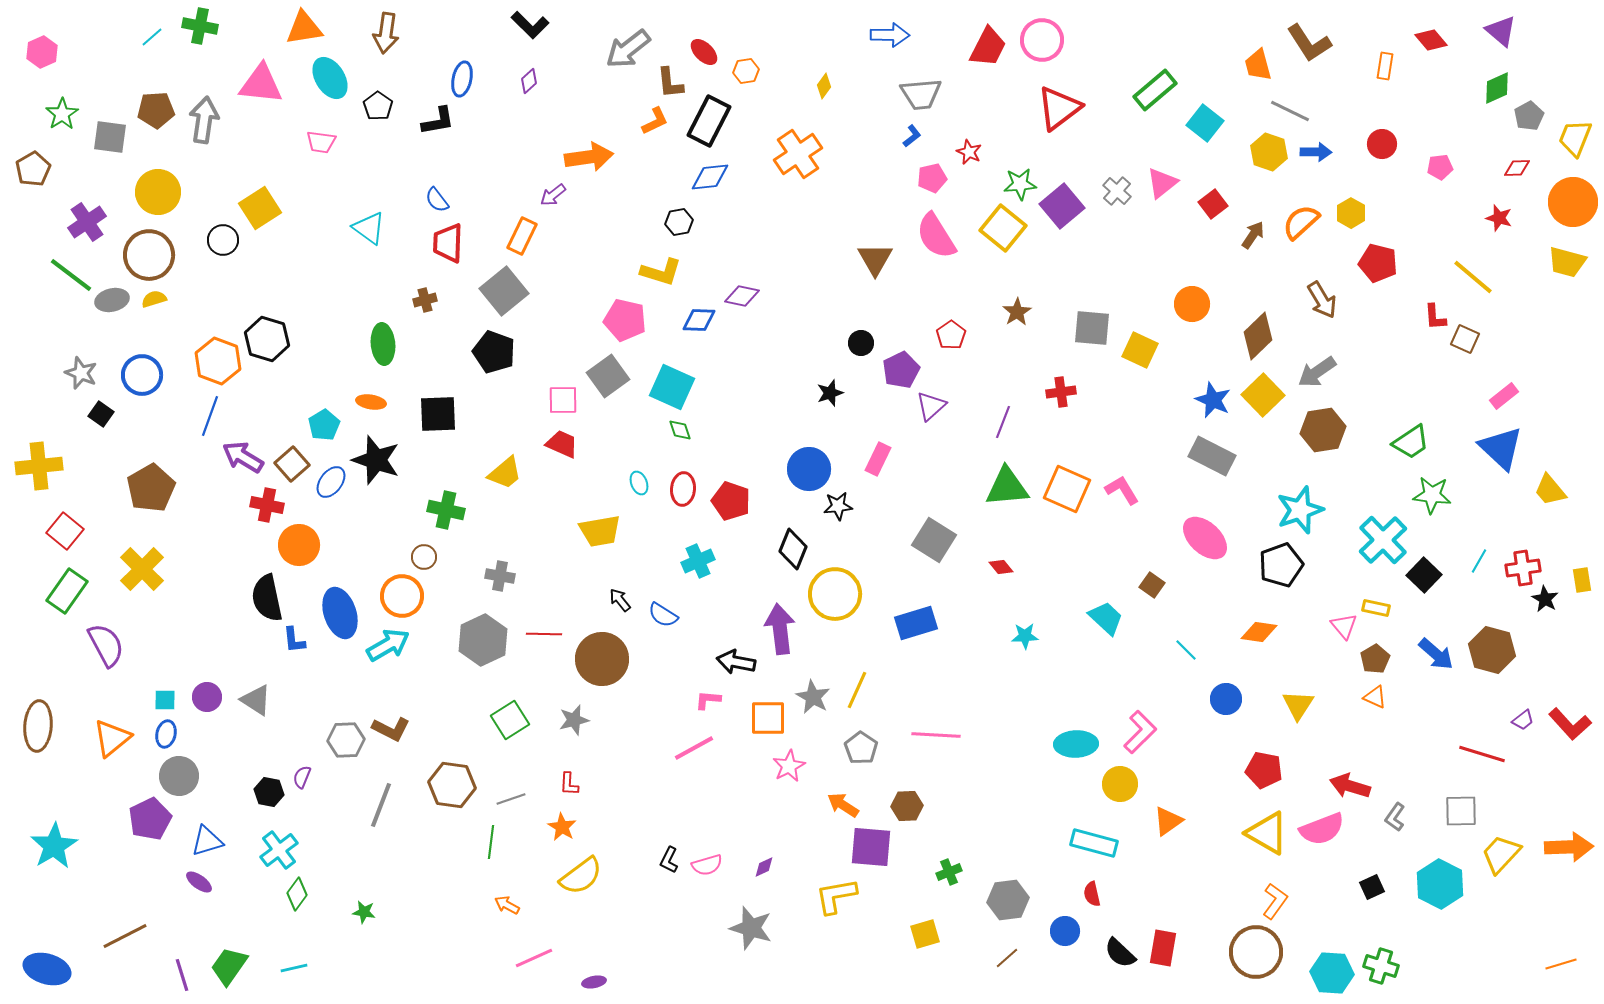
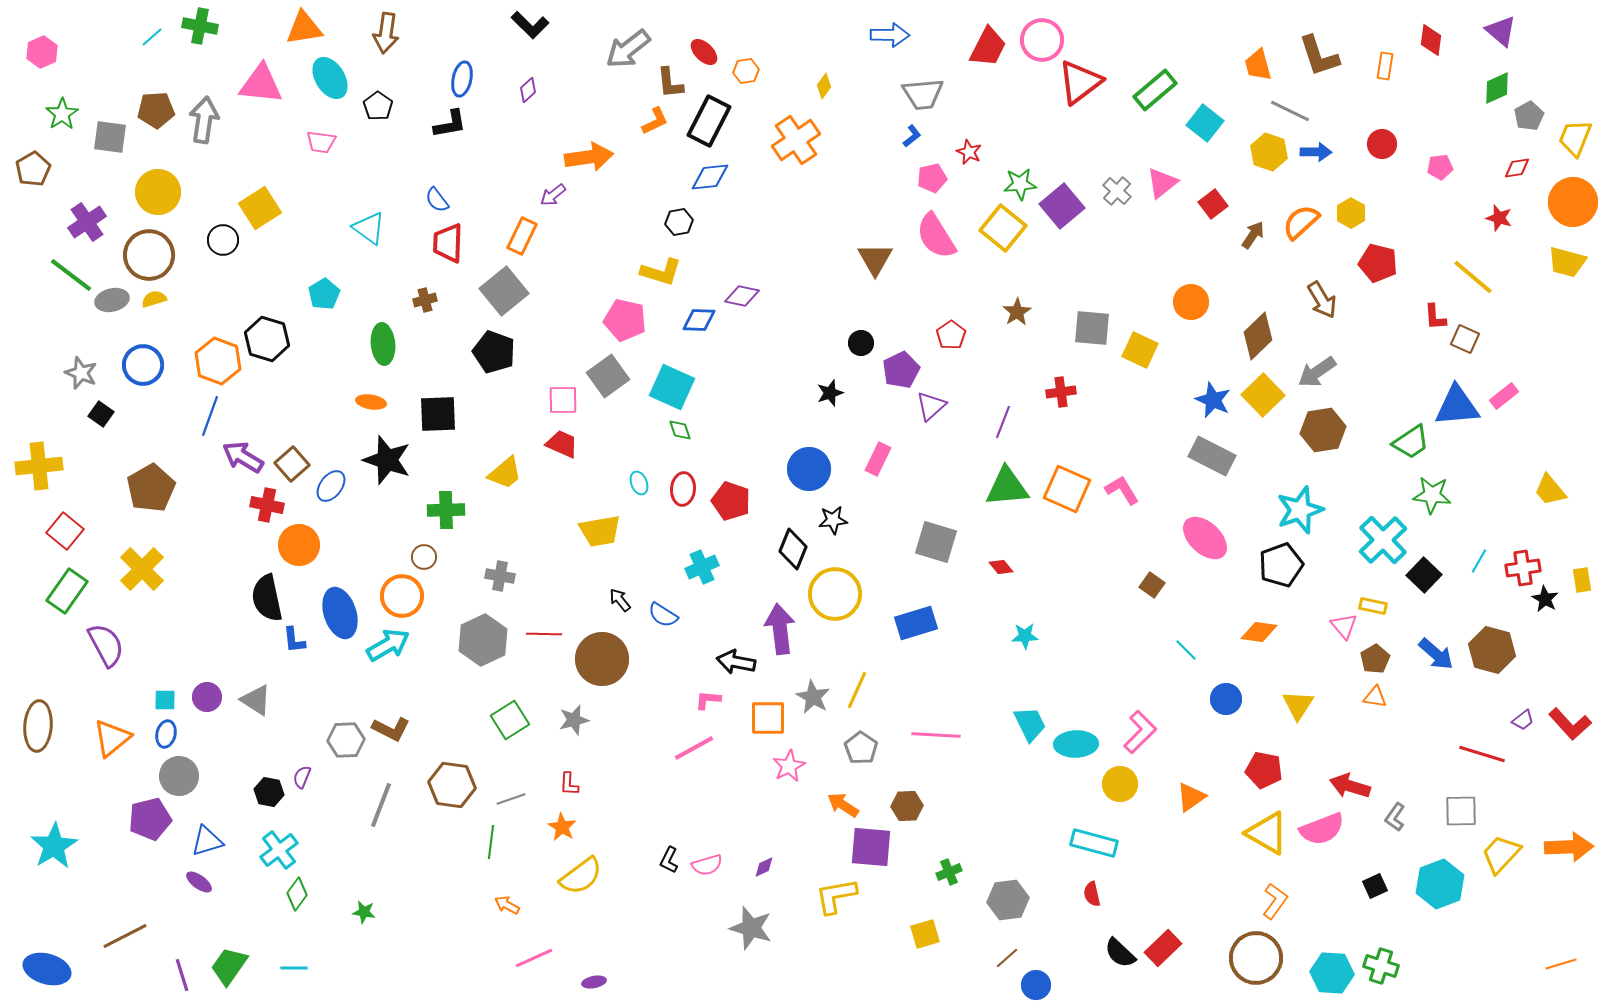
red diamond at (1431, 40): rotated 48 degrees clockwise
brown L-shape at (1309, 43): moved 10 px right, 13 px down; rotated 15 degrees clockwise
purple diamond at (529, 81): moved 1 px left, 9 px down
gray trapezoid at (921, 94): moved 2 px right
red triangle at (1059, 108): moved 21 px right, 26 px up
black L-shape at (438, 121): moved 12 px right, 3 px down
orange cross at (798, 154): moved 2 px left, 14 px up
red diamond at (1517, 168): rotated 8 degrees counterclockwise
orange circle at (1192, 304): moved 1 px left, 2 px up
blue circle at (142, 375): moved 1 px right, 10 px up
cyan pentagon at (324, 425): moved 131 px up
blue triangle at (1501, 448): moved 44 px left, 42 px up; rotated 48 degrees counterclockwise
black star at (376, 460): moved 11 px right
blue ellipse at (331, 482): moved 4 px down
black star at (838, 506): moved 5 px left, 14 px down
green cross at (446, 510): rotated 15 degrees counterclockwise
gray square at (934, 540): moved 2 px right, 2 px down; rotated 15 degrees counterclockwise
cyan cross at (698, 561): moved 4 px right, 6 px down
yellow rectangle at (1376, 608): moved 3 px left, 2 px up
cyan trapezoid at (1106, 618): moved 76 px left, 106 px down; rotated 21 degrees clockwise
orange triangle at (1375, 697): rotated 15 degrees counterclockwise
purple pentagon at (150, 819): rotated 12 degrees clockwise
orange triangle at (1168, 821): moved 23 px right, 24 px up
cyan hexagon at (1440, 884): rotated 12 degrees clockwise
black square at (1372, 887): moved 3 px right, 1 px up
blue circle at (1065, 931): moved 29 px left, 54 px down
red rectangle at (1163, 948): rotated 36 degrees clockwise
brown circle at (1256, 952): moved 6 px down
cyan line at (294, 968): rotated 12 degrees clockwise
